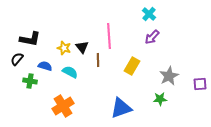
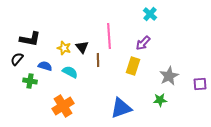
cyan cross: moved 1 px right
purple arrow: moved 9 px left, 6 px down
yellow rectangle: moved 1 px right; rotated 12 degrees counterclockwise
green star: moved 1 px down
